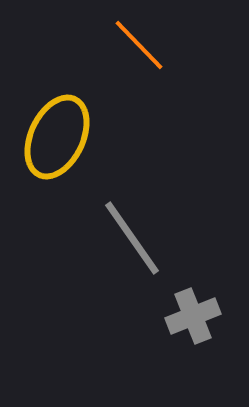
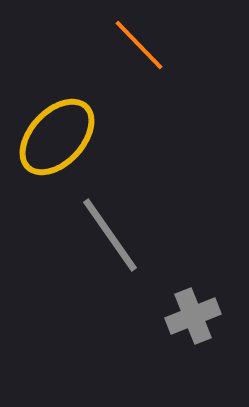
yellow ellipse: rotated 18 degrees clockwise
gray line: moved 22 px left, 3 px up
